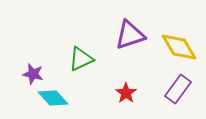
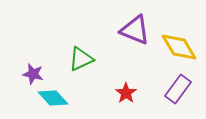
purple triangle: moved 5 px right, 5 px up; rotated 40 degrees clockwise
